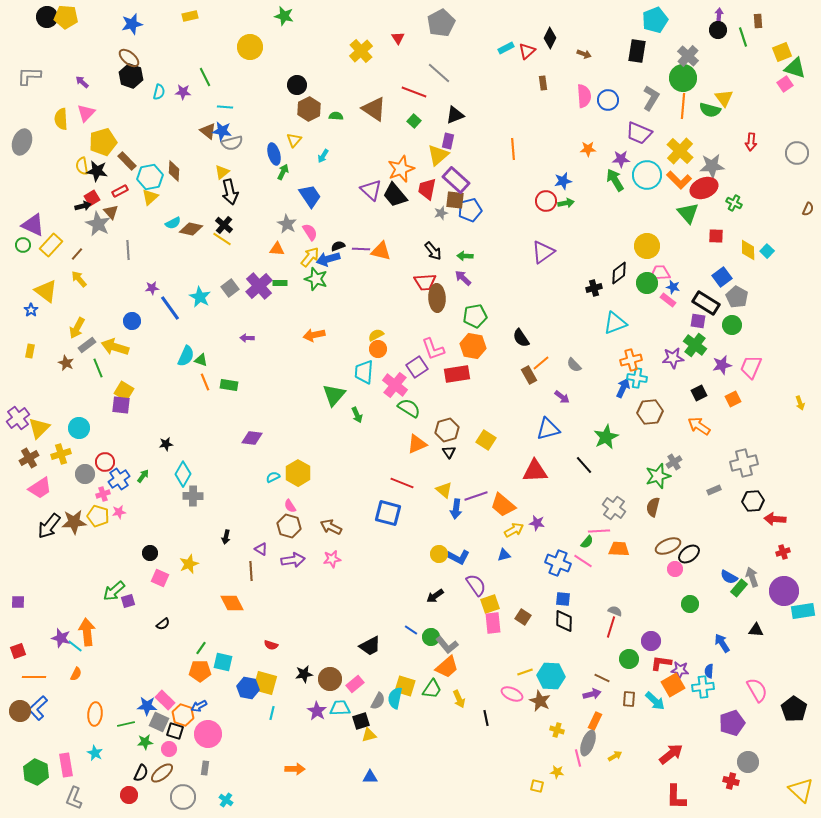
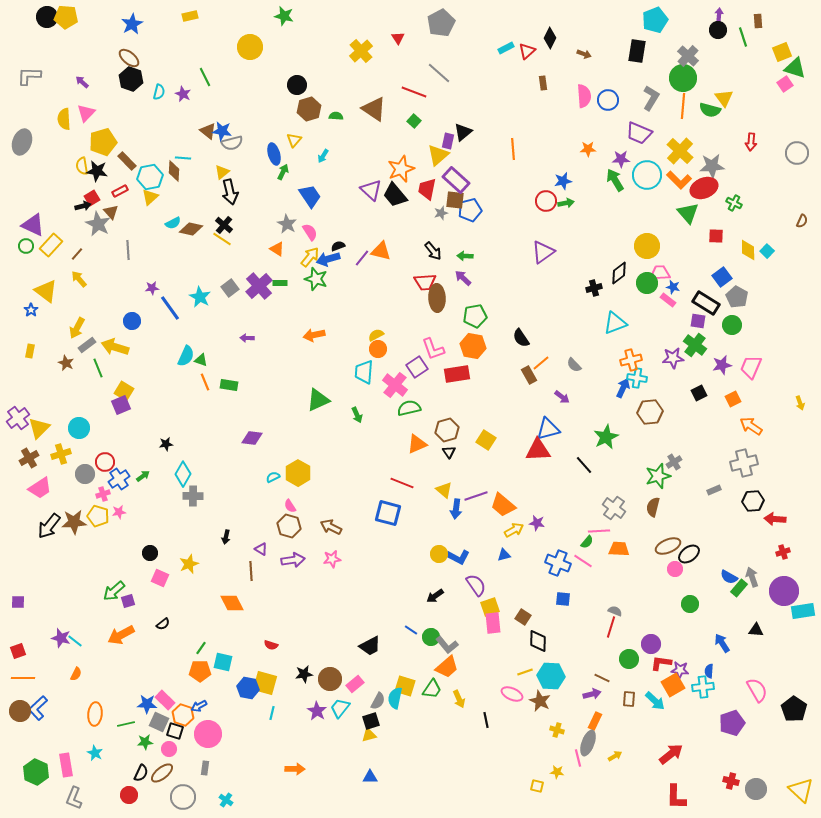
blue star at (132, 24): rotated 15 degrees counterclockwise
black hexagon at (131, 76): moved 3 px down
purple star at (183, 92): moved 2 px down; rotated 21 degrees clockwise
cyan line at (225, 107): moved 42 px left, 51 px down
brown hexagon at (309, 109): rotated 10 degrees clockwise
black triangle at (455, 115): moved 8 px right, 17 px down; rotated 18 degrees counterclockwise
yellow semicircle at (61, 119): moved 3 px right
brown semicircle at (808, 209): moved 6 px left, 12 px down
green circle at (23, 245): moved 3 px right, 1 px down
orange triangle at (277, 249): rotated 28 degrees clockwise
purple line at (361, 249): moved 1 px right, 9 px down; rotated 54 degrees counterclockwise
green triangle at (334, 395): moved 16 px left, 5 px down; rotated 25 degrees clockwise
purple square at (121, 405): rotated 30 degrees counterclockwise
green semicircle at (409, 408): rotated 45 degrees counterclockwise
orange arrow at (699, 426): moved 52 px right
red triangle at (535, 471): moved 3 px right, 21 px up
green arrow at (143, 476): rotated 16 degrees clockwise
yellow square at (490, 604): moved 3 px down
black diamond at (564, 621): moved 26 px left, 20 px down
orange arrow at (87, 632): moved 34 px right, 3 px down; rotated 112 degrees counterclockwise
purple circle at (651, 641): moved 3 px down
cyan line at (75, 646): moved 5 px up
orange line at (34, 677): moved 11 px left, 1 px down
blue star at (147, 706): moved 2 px up
cyan trapezoid at (340, 708): rotated 50 degrees counterclockwise
black line at (486, 718): moved 2 px down
black square at (361, 721): moved 10 px right
gray circle at (748, 762): moved 8 px right, 27 px down
